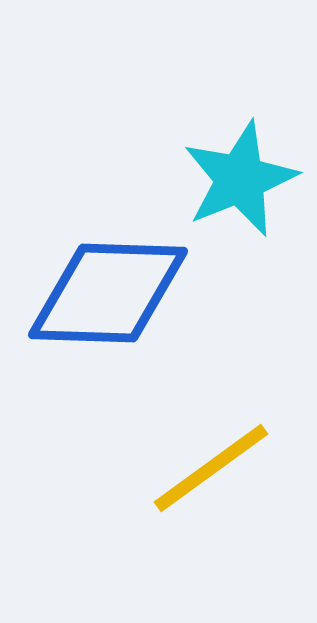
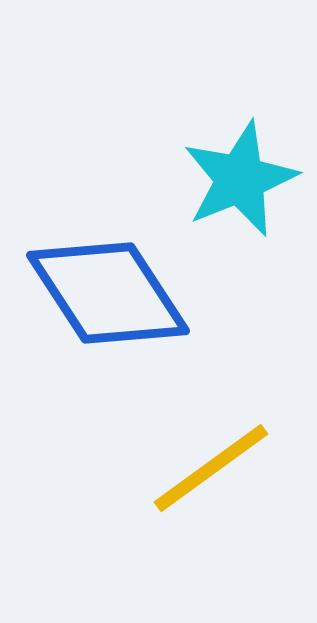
blue diamond: rotated 55 degrees clockwise
